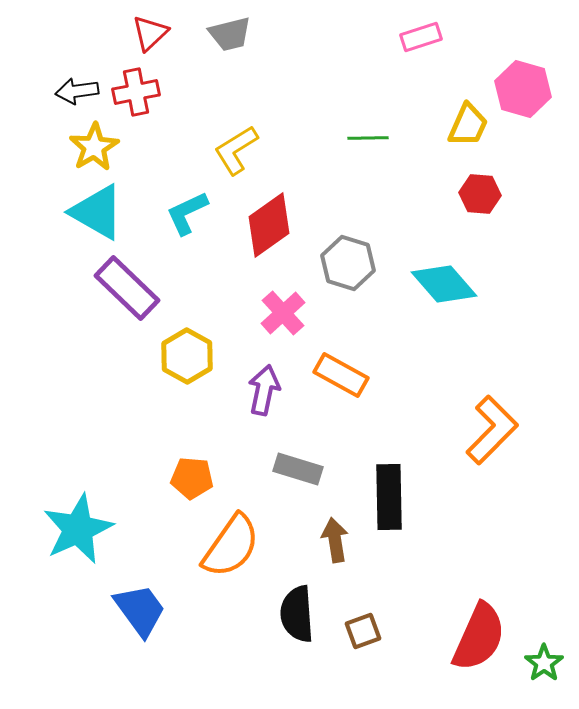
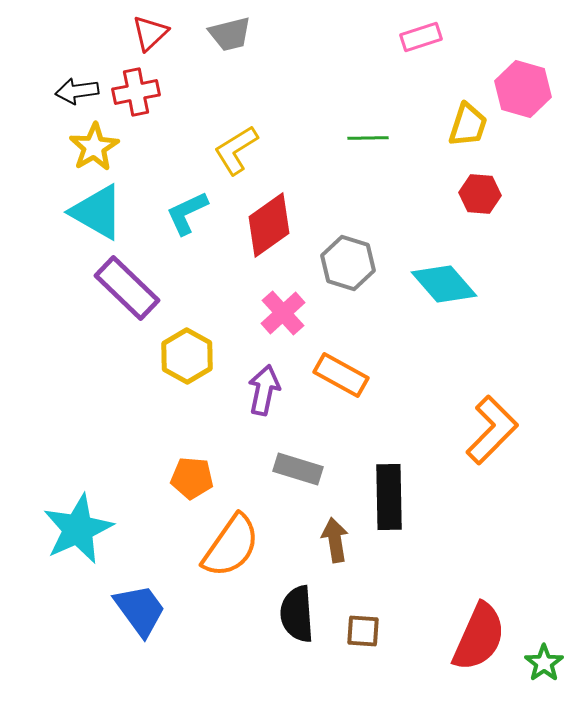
yellow trapezoid: rotated 6 degrees counterclockwise
brown square: rotated 24 degrees clockwise
